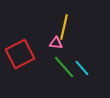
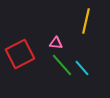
yellow line: moved 22 px right, 6 px up
green line: moved 2 px left, 2 px up
